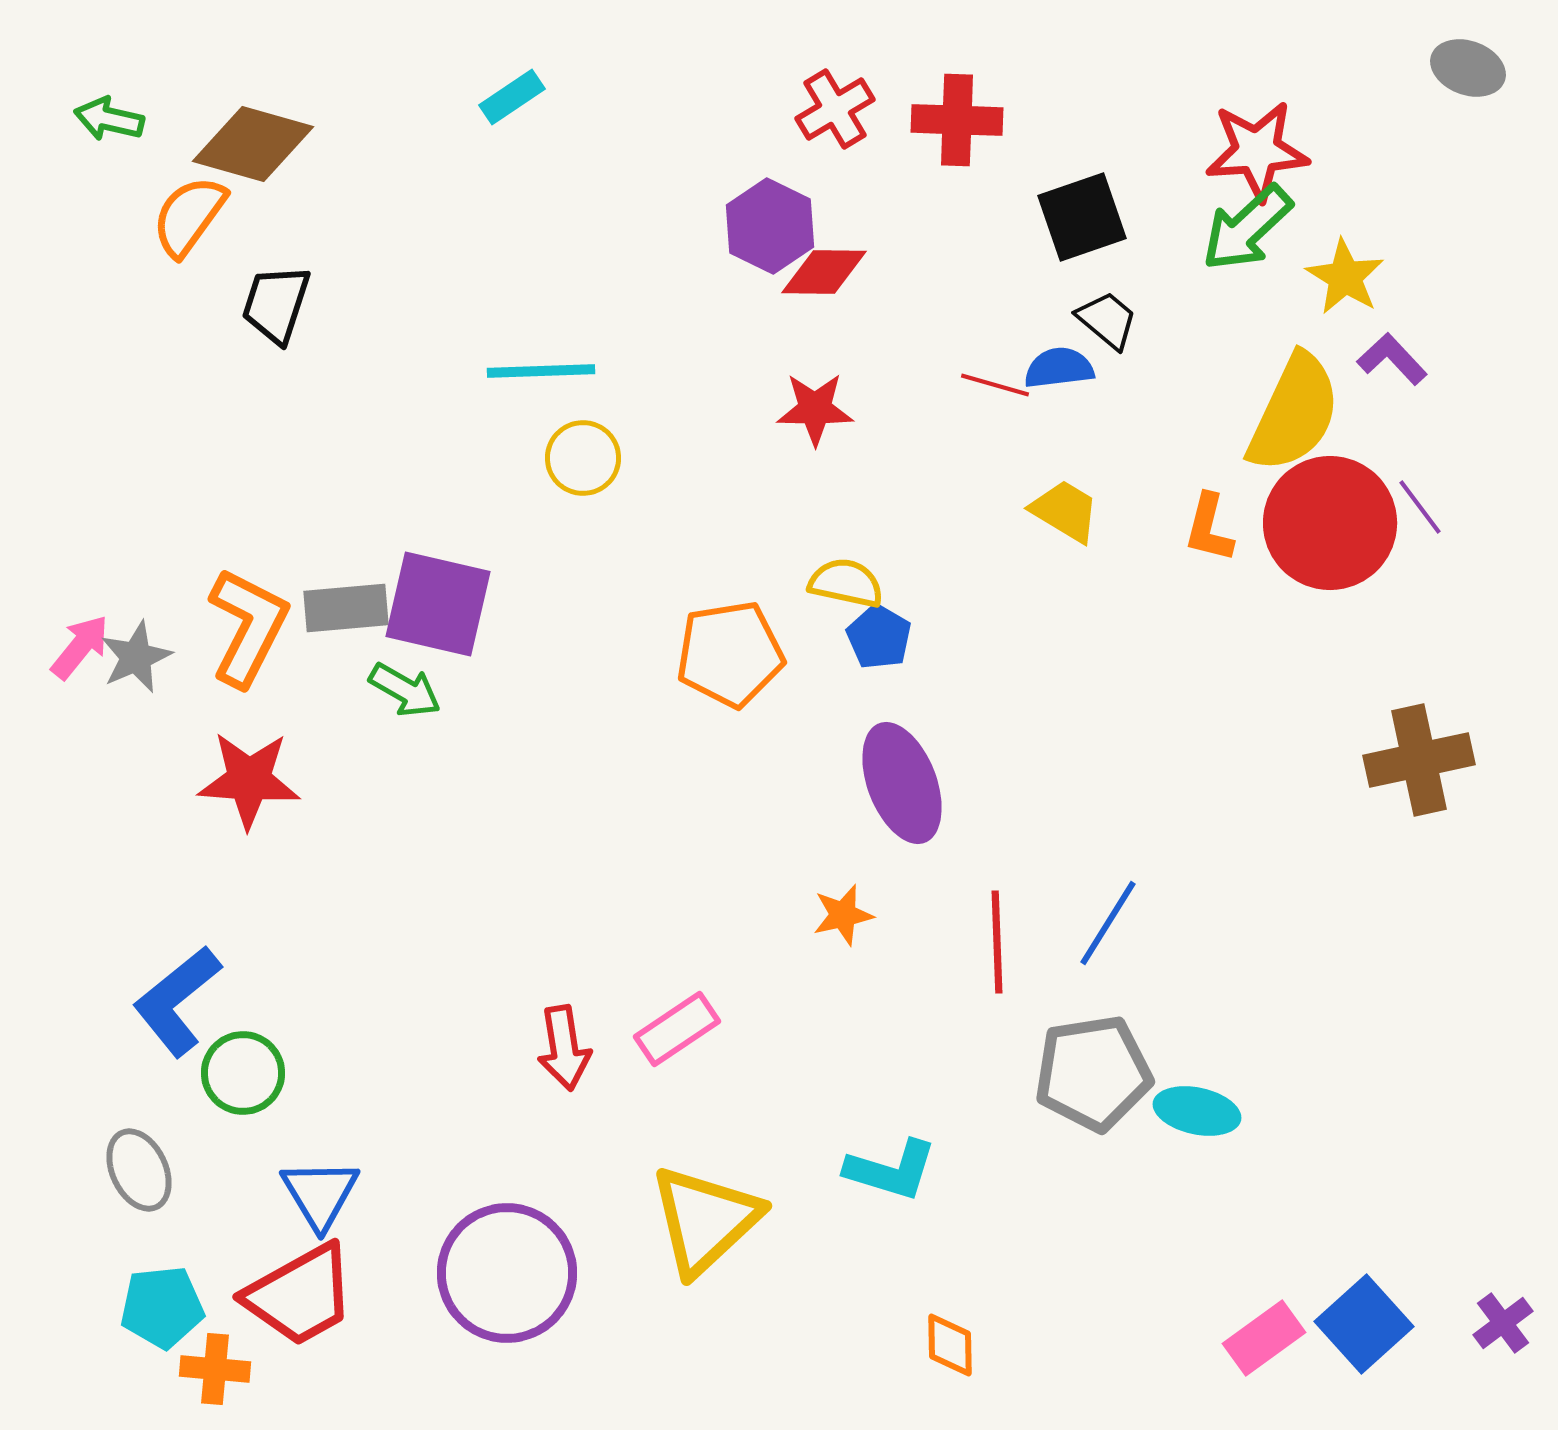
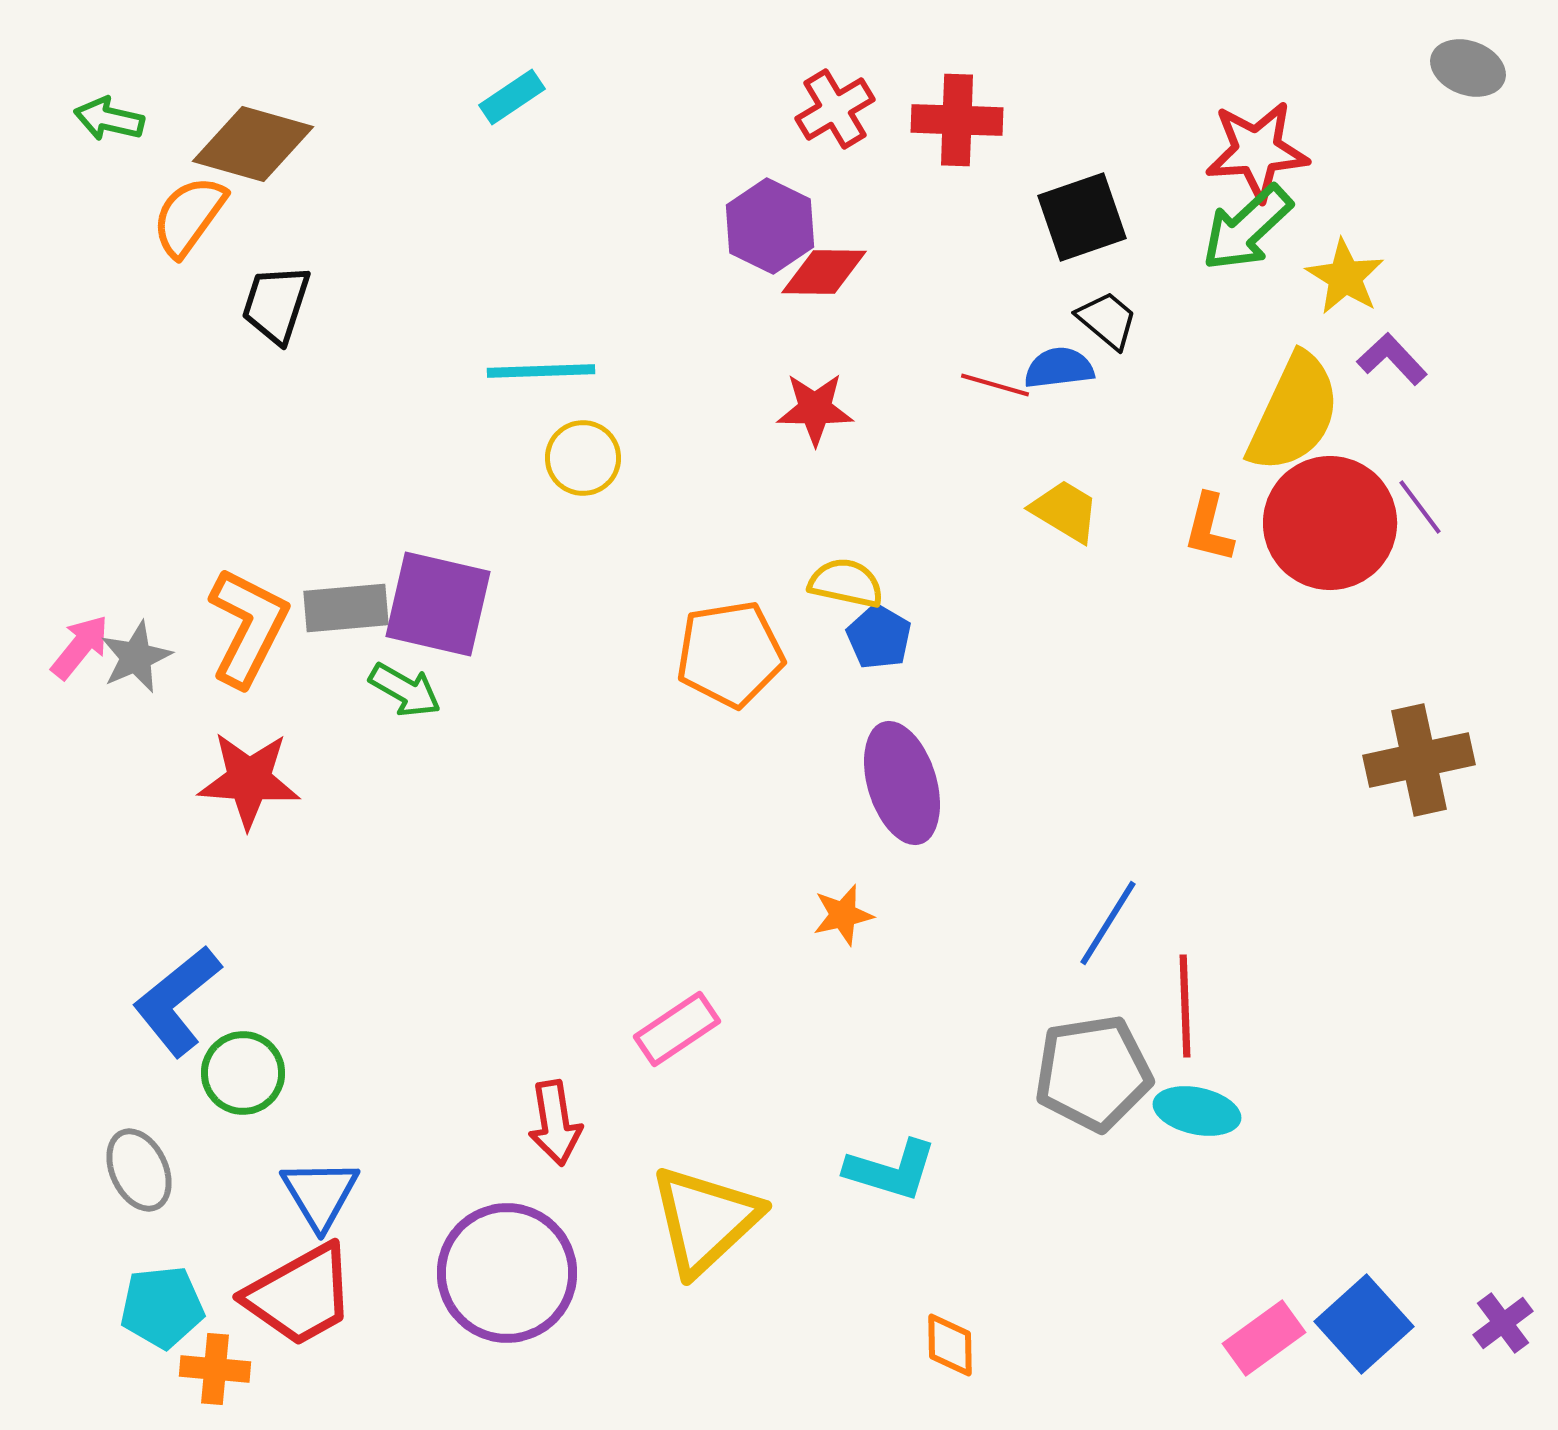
purple ellipse at (902, 783): rotated 4 degrees clockwise
red line at (997, 942): moved 188 px right, 64 px down
red arrow at (564, 1048): moved 9 px left, 75 px down
